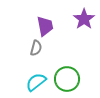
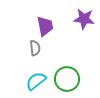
purple star: rotated 30 degrees counterclockwise
gray semicircle: moved 1 px left; rotated 21 degrees counterclockwise
cyan semicircle: moved 1 px up
